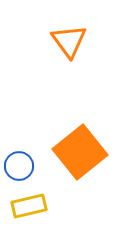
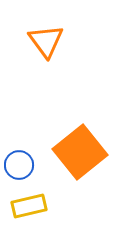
orange triangle: moved 23 px left
blue circle: moved 1 px up
